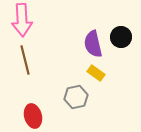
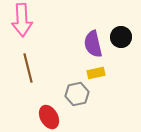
brown line: moved 3 px right, 8 px down
yellow rectangle: rotated 48 degrees counterclockwise
gray hexagon: moved 1 px right, 3 px up
red ellipse: moved 16 px right, 1 px down; rotated 15 degrees counterclockwise
